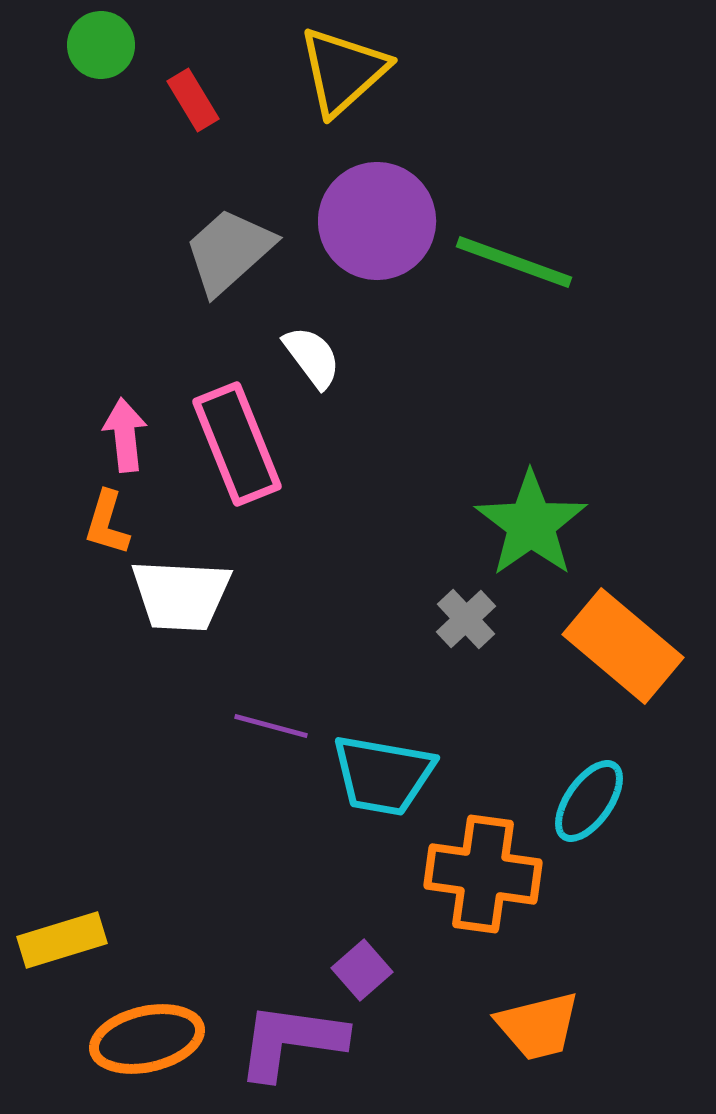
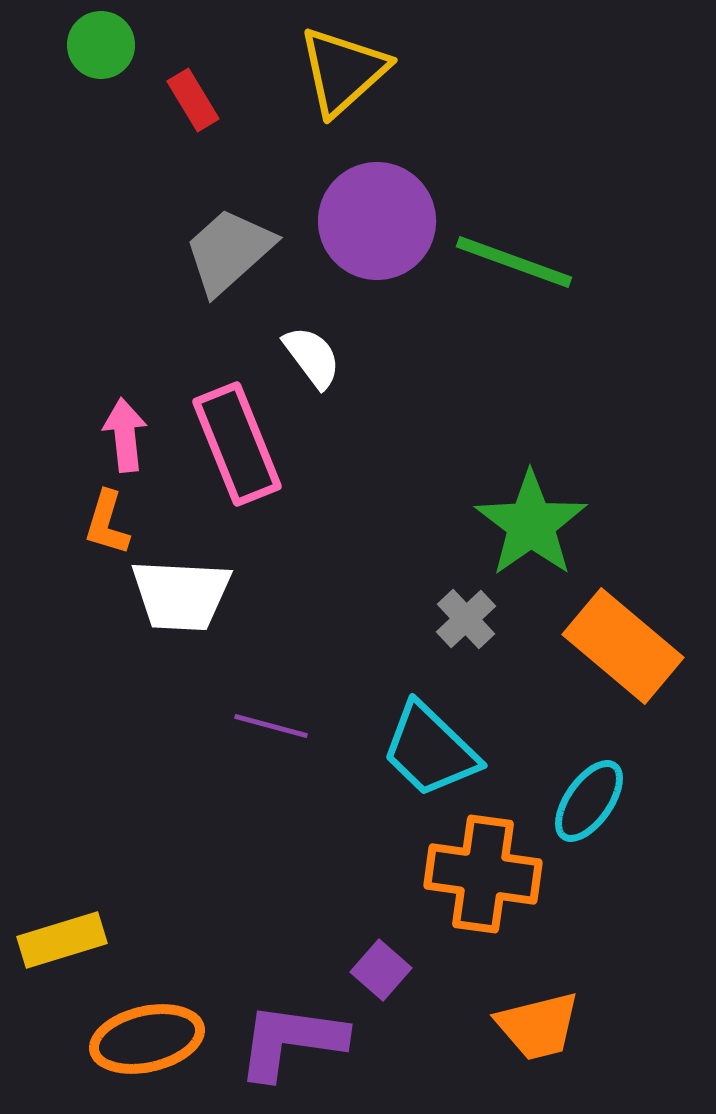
cyan trapezoid: moved 47 px right, 25 px up; rotated 34 degrees clockwise
purple square: moved 19 px right; rotated 8 degrees counterclockwise
